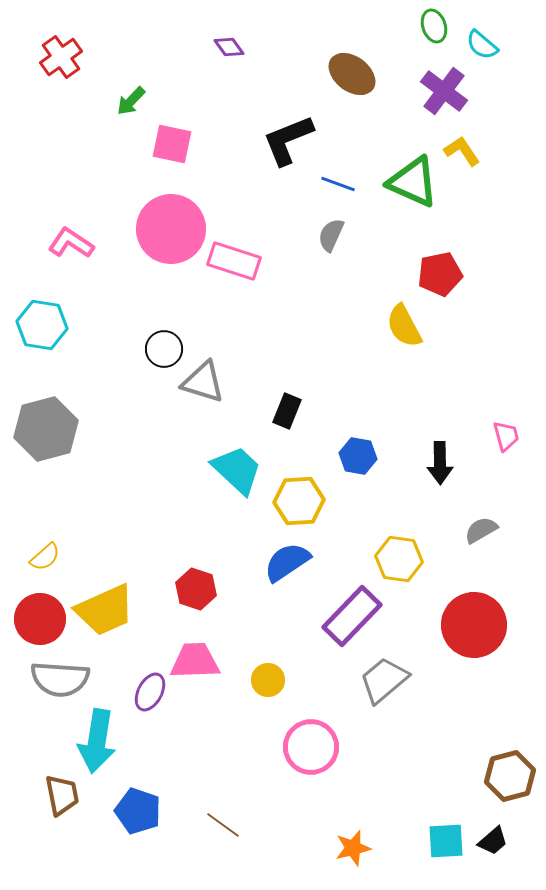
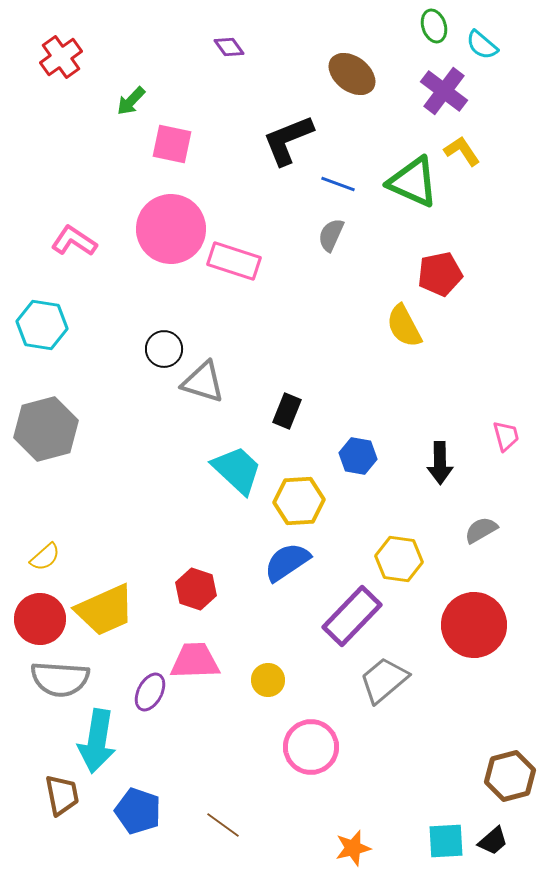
pink L-shape at (71, 243): moved 3 px right, 2 px up
